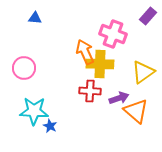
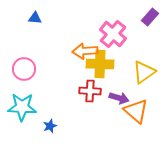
purple rectangle: moved 2 px right, 1 px down
pink cross: rotated 20 degrees clockwise
orange arrow: moved 1 px up; rotated 70 degrees counterclockwise
pink circle: moved 1 px down
yellow triangle: moved 1 px right
purple arrow: rotated 36 degrees clockwise
cyan star: moved 12 px left, 4 px up
blue star: rotated 24 degrees clockwise
